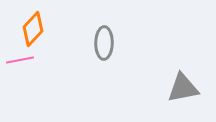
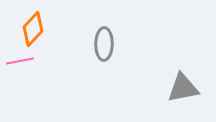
gray ellipse: moved 1 px down
pink line: moved 1 px down
